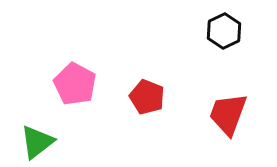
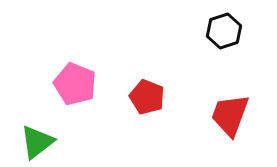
black hexagon: rotated 8 degrees clockwise
pink pentagon: rotated 6 degrees counterclockwise
red trapezoid: moved 2 px right, 1 px down
